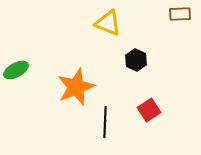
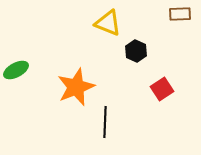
black hexagon: moved 9 px up
red square: moved 13 px right, 21 px up
